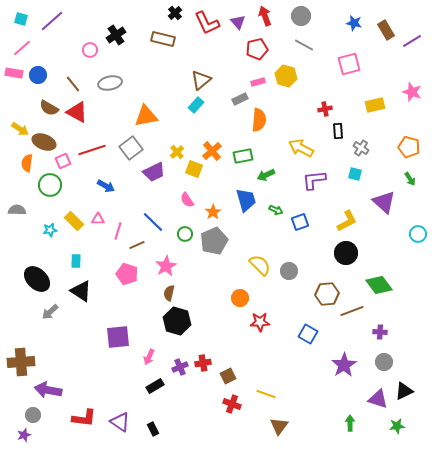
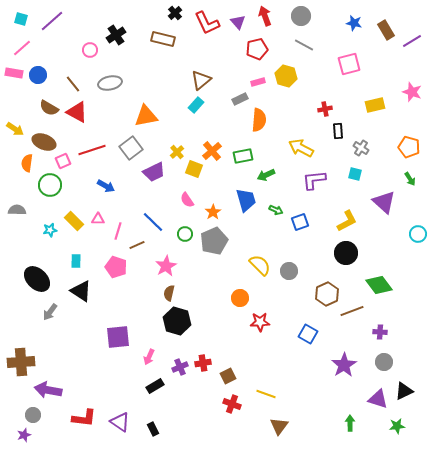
yellow arrow at (20, 129): moved 5 px left
pink pentagon at (127, 274): moved 11 px left, 7 px up
brown hexagon at (327, 294): rotated 20 degrees counterclockwise
gray arrow at (50, 312): rotated 12 degrees counterclockwise
